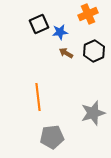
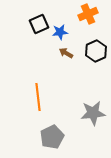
black hexagon: moved 2 px right
gray star: rotated 10 degrees clockwise
gray pentagon: rotated 20 degrees counterclockwise
